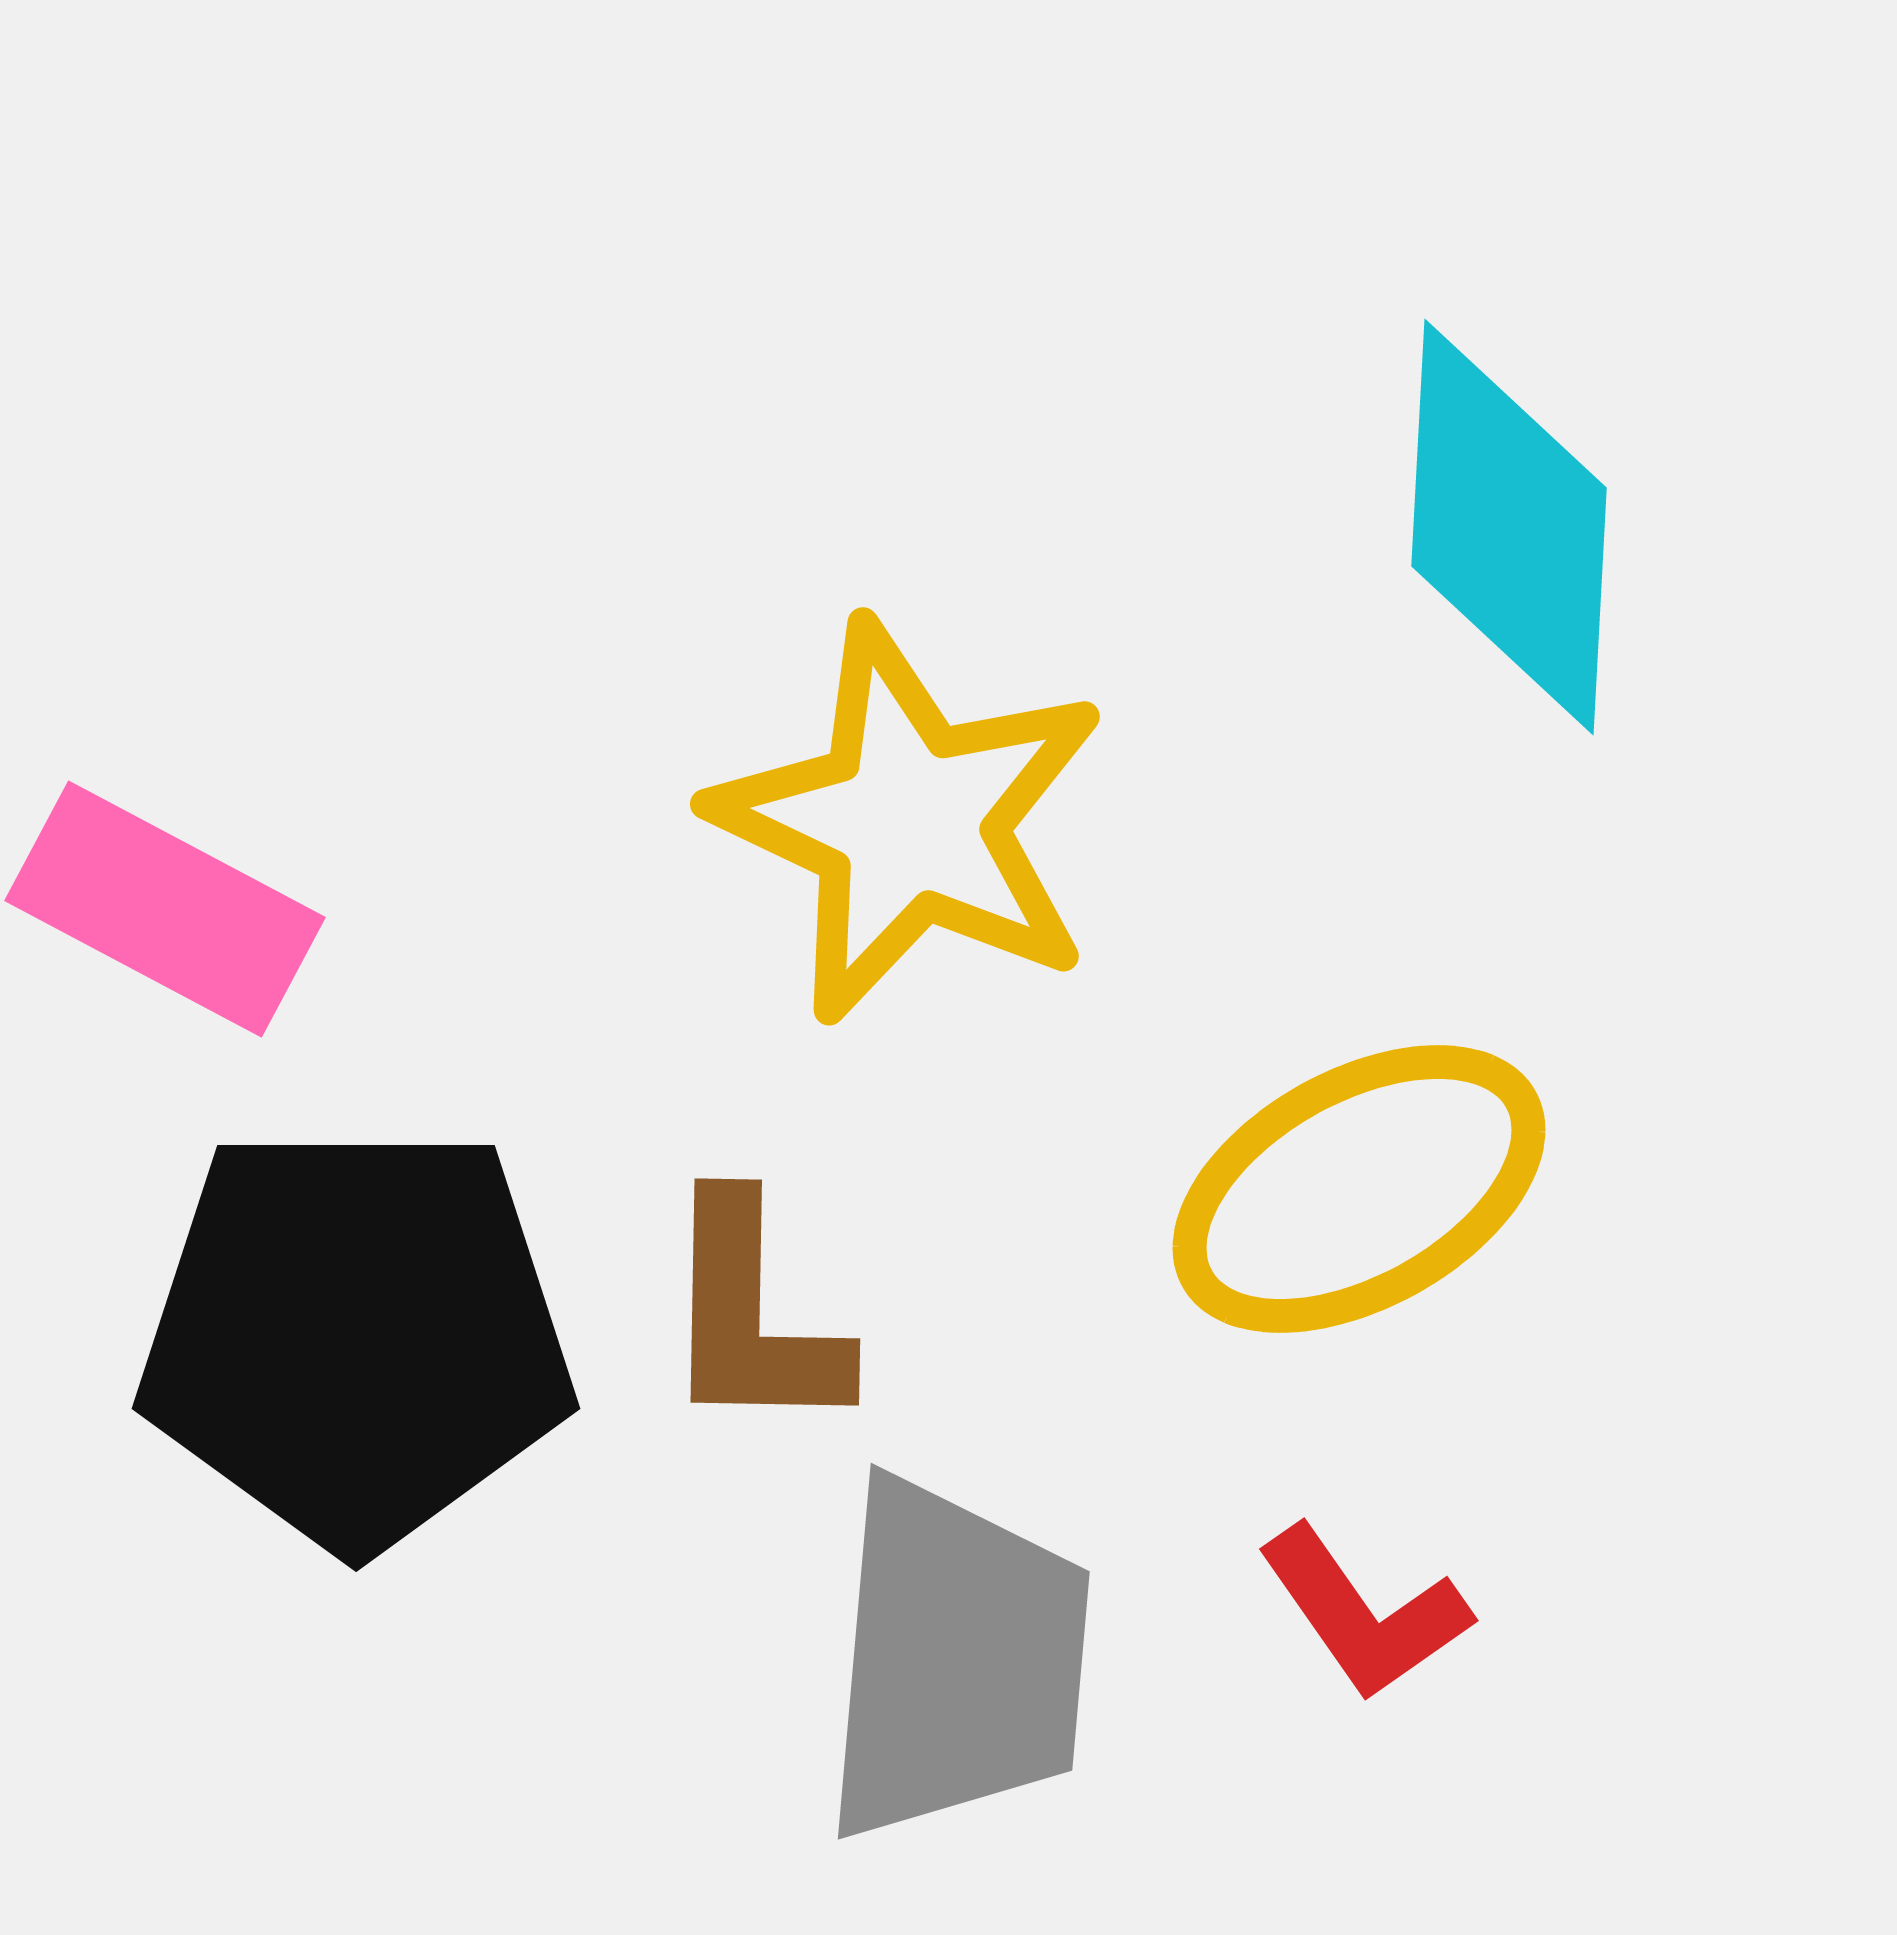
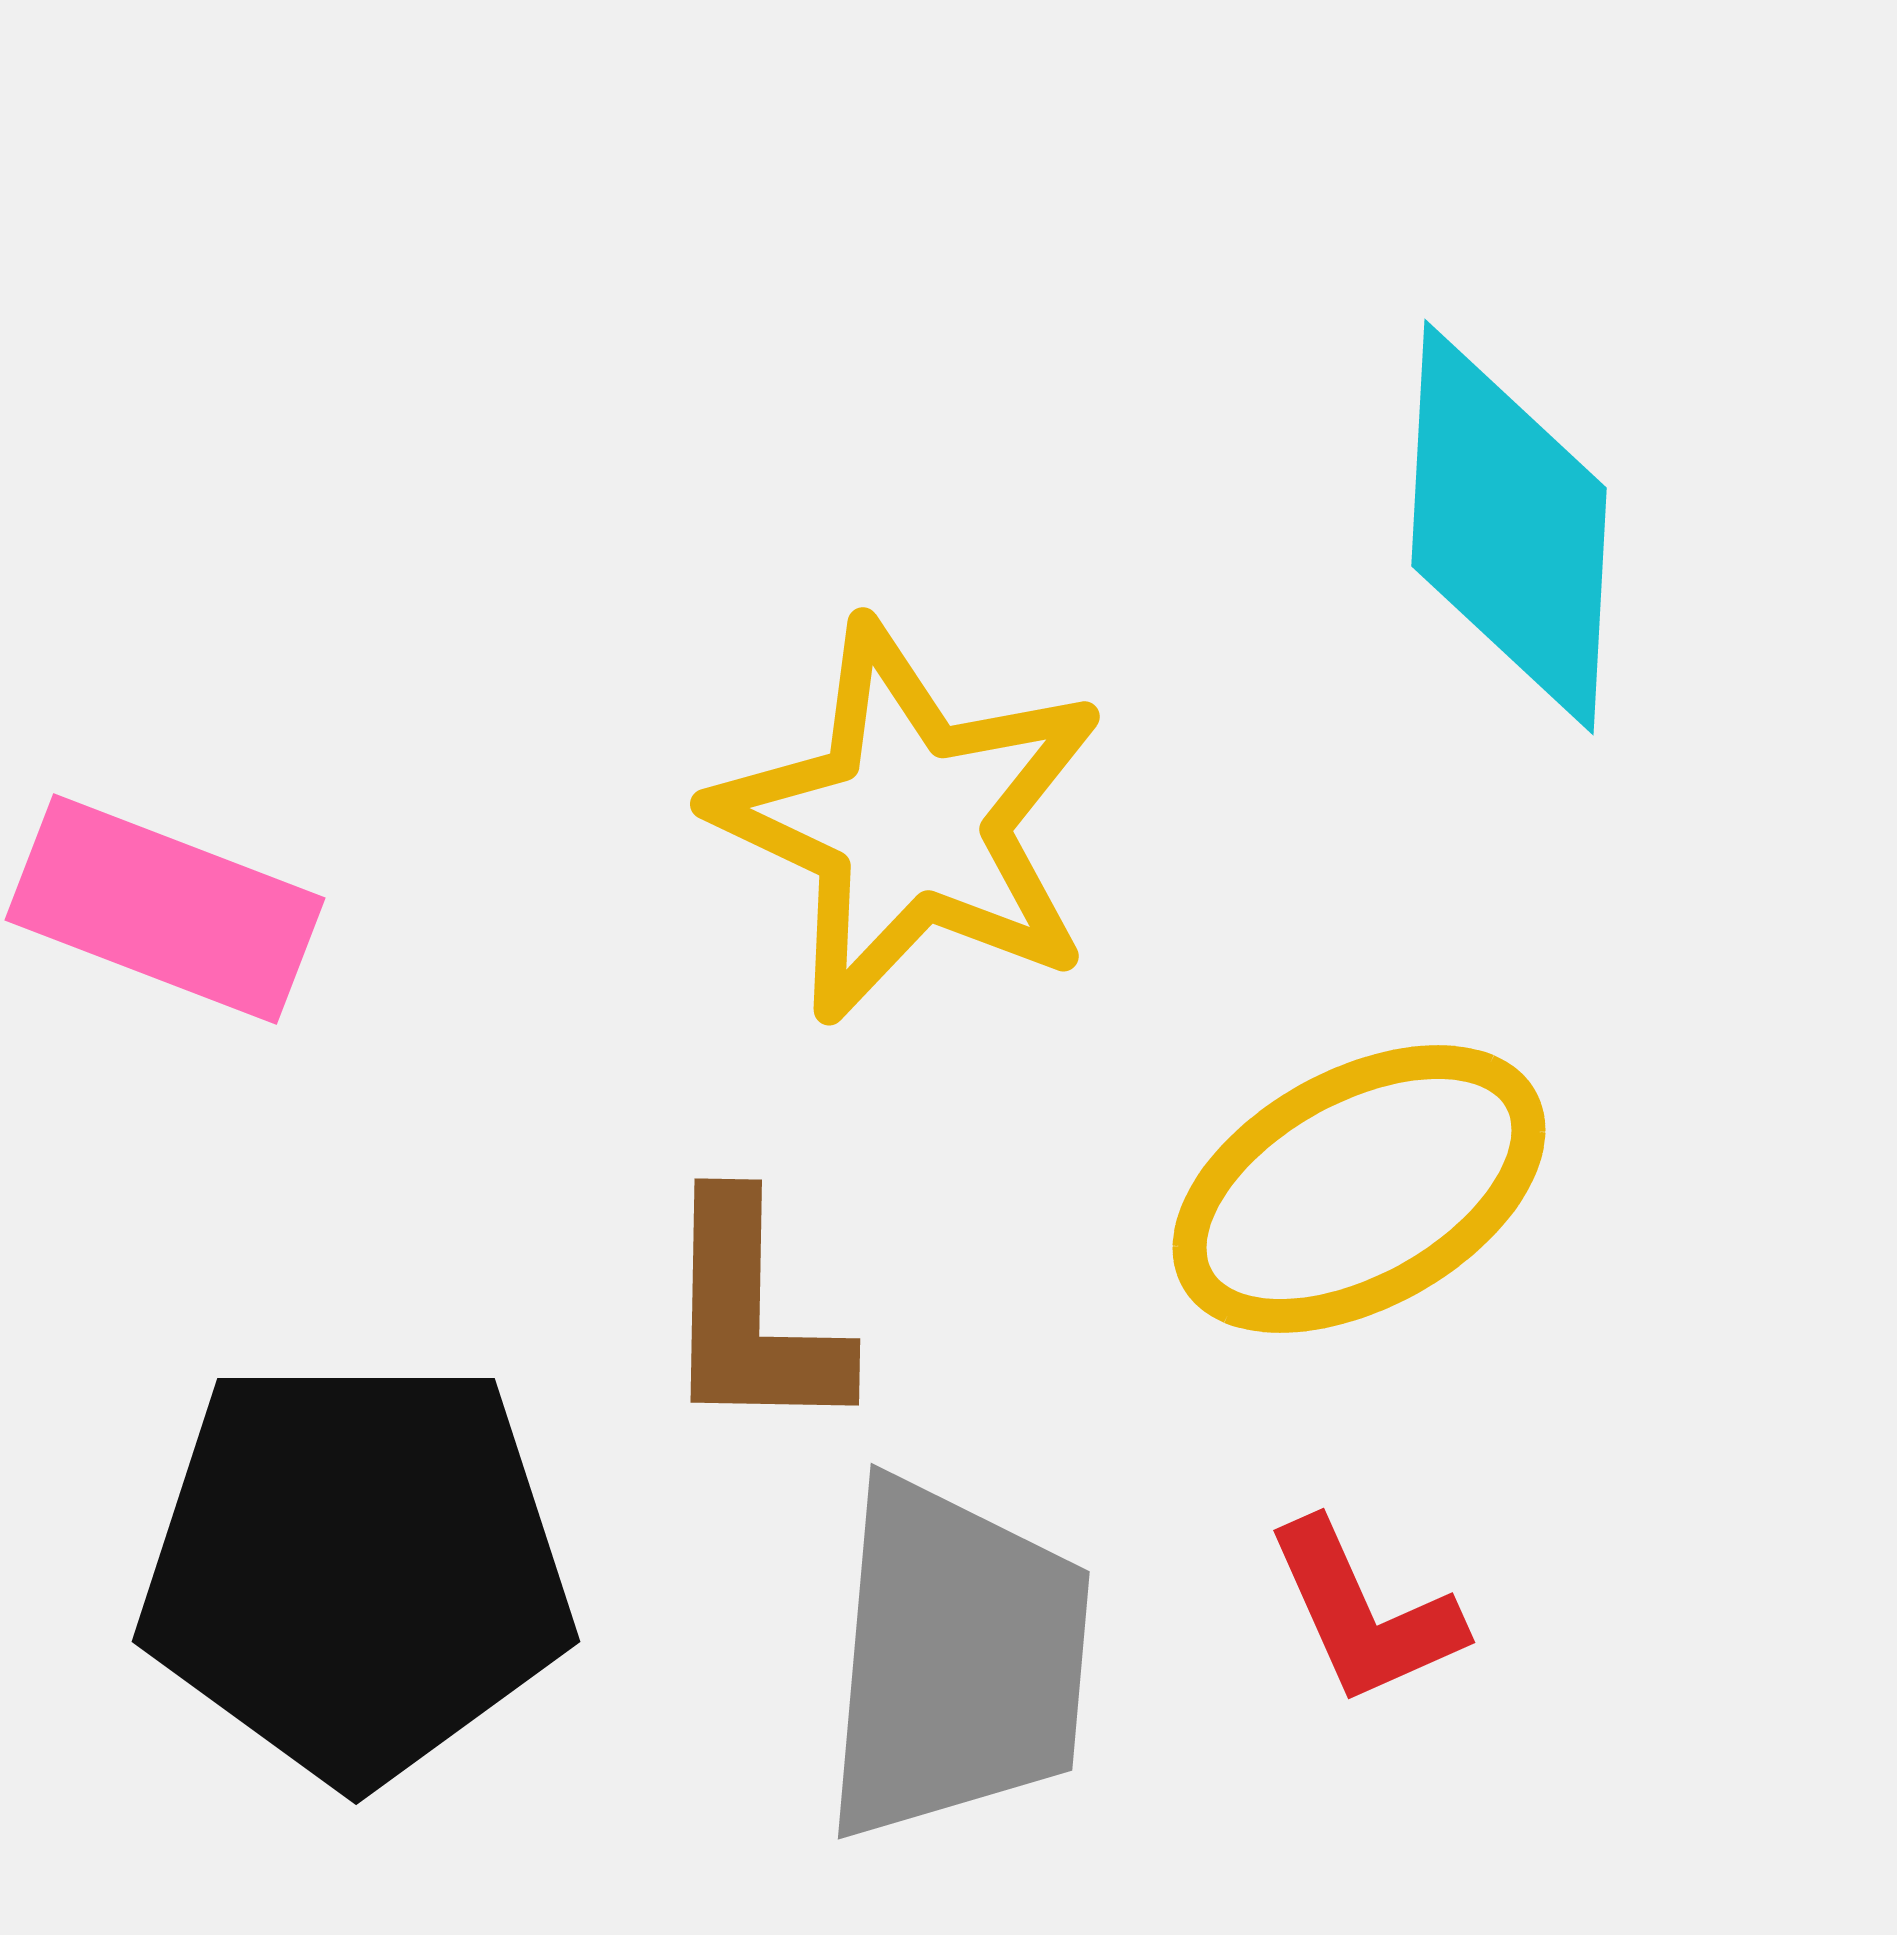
pink rectangle: rotated 7 degrees counterclockwise
black pentagon: moved 233 px down
red L-shape: rotated 11 degrees clockwise
